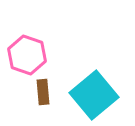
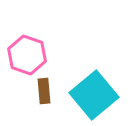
brown rectangle: moved 1 px right, 1 px up
